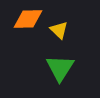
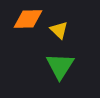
green triangle: moved 2 px up
